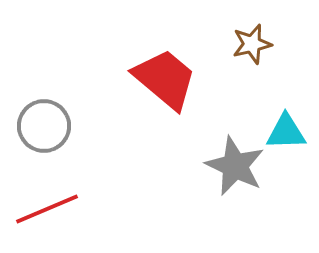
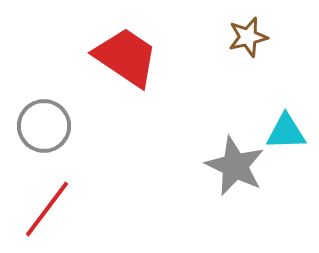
brown star: moved 4 px left, 7 px up
red trapezoid: moved 39 px left, 22 px up; rotated 6 degrees counterclockwise
red line: rotated 30 degrees counterclockwise
